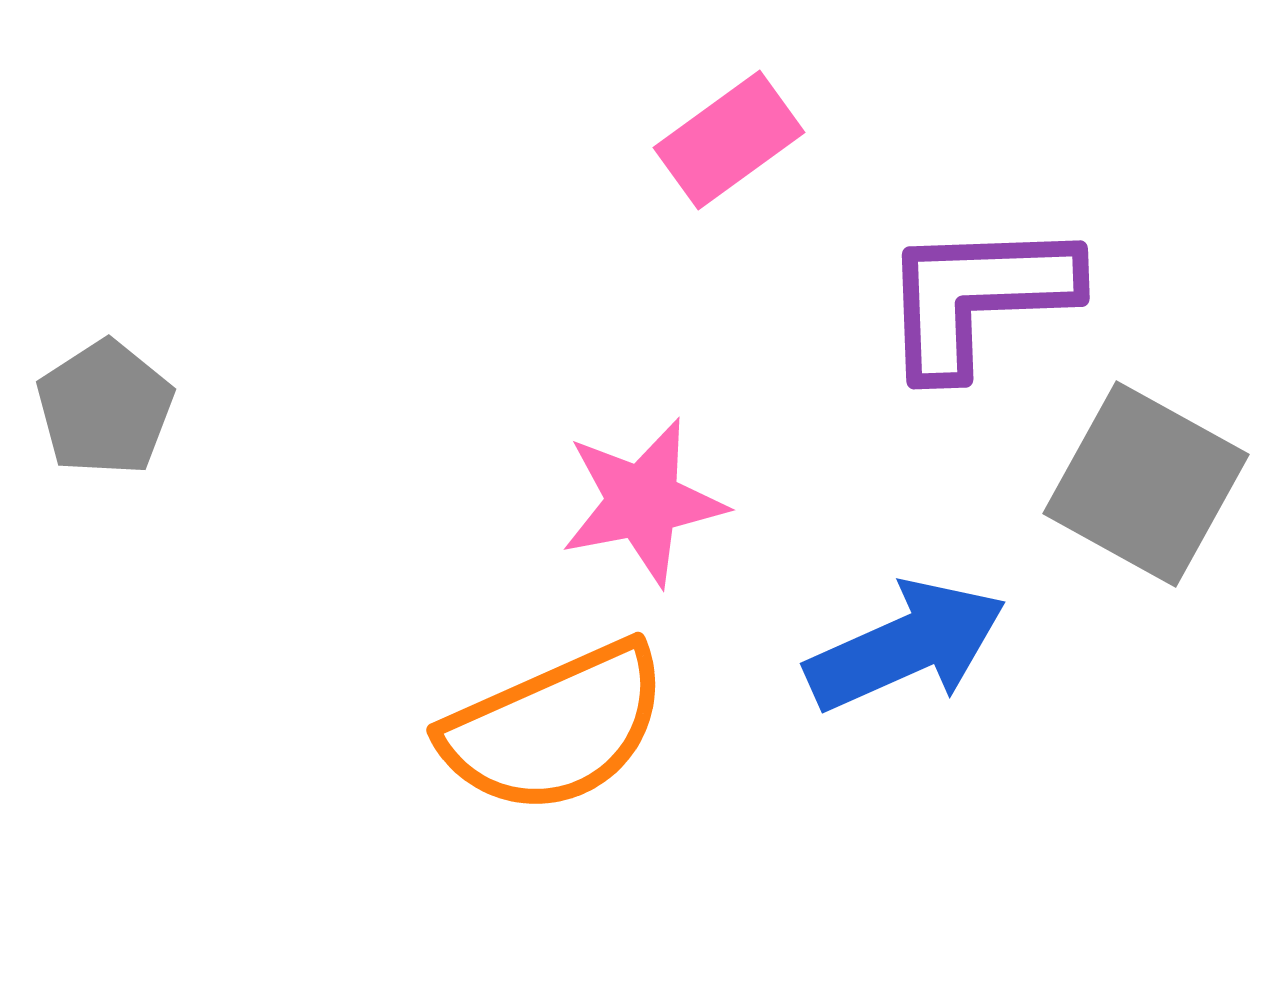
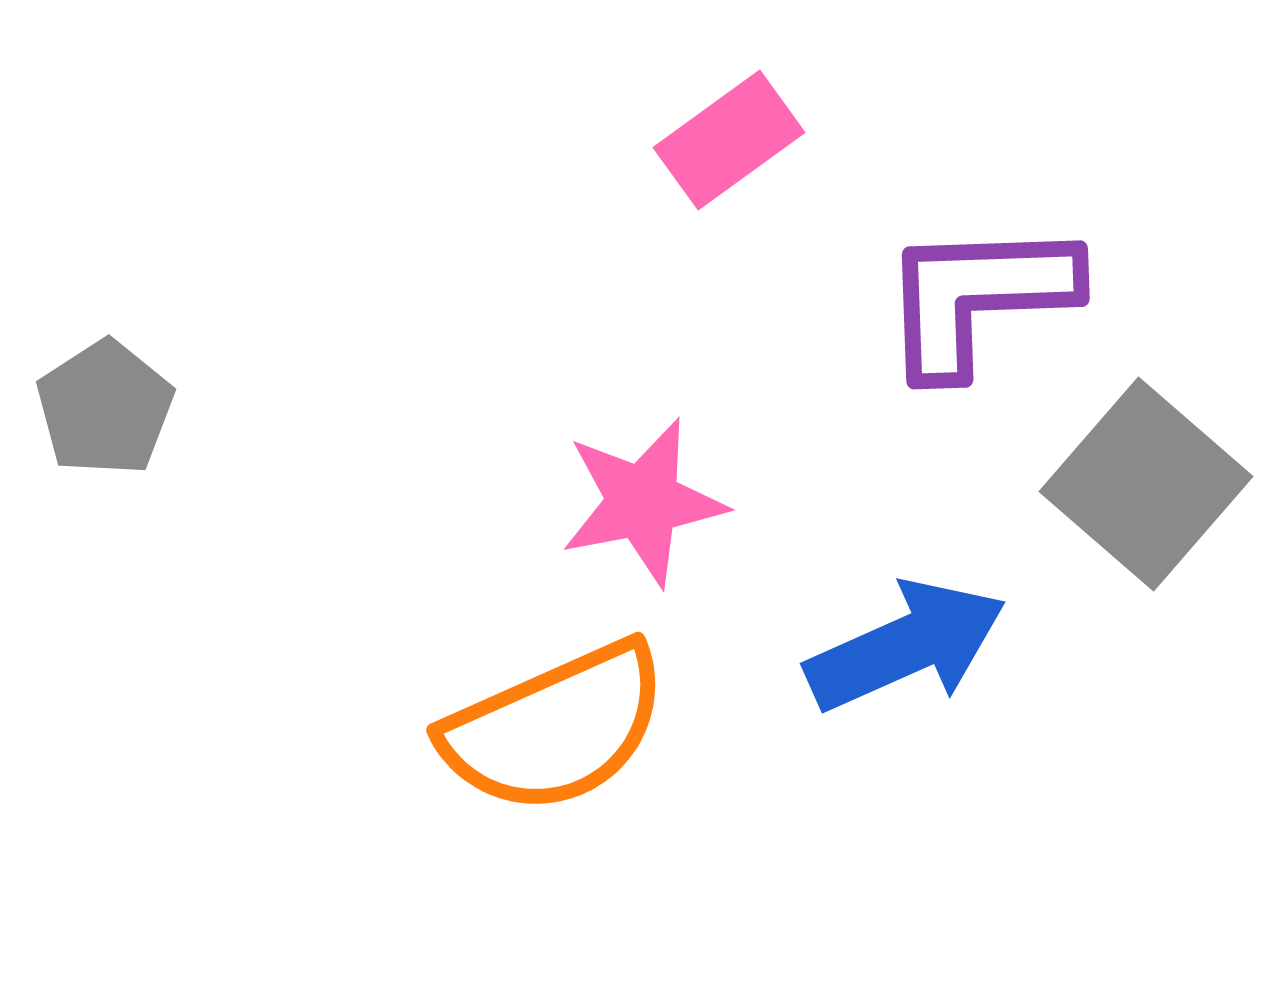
gray square: rotated 12 degrees clockwise
